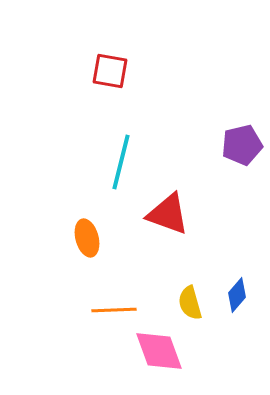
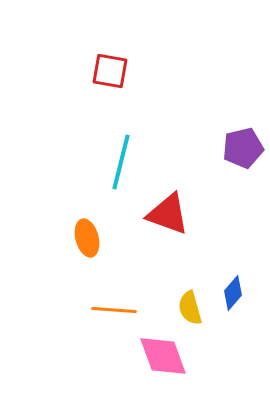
purple pentagon: moved 1 px right, 3 px down
blue diamond: moved 4 px left, 2 px up
yellow semicircle: moved 5 px down
orange line: rotated 6 degrees clockwise
pink diamond: moved 4 px right, 5 px down
